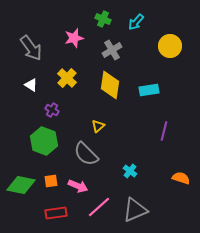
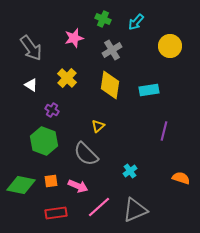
cyan cross: rotated 16 degrees clockwise
